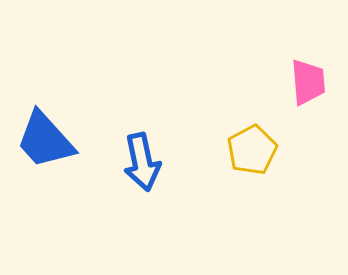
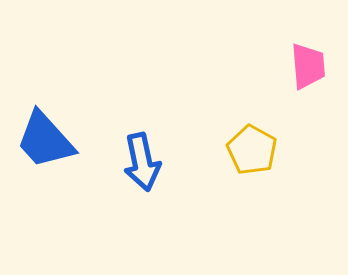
pink trapezoid: moved 16 px up
yellow pentagon: rotated 15 degrees counterclockwise
